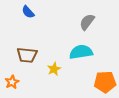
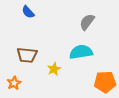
orange star: moved 2 px right, 1 px down
